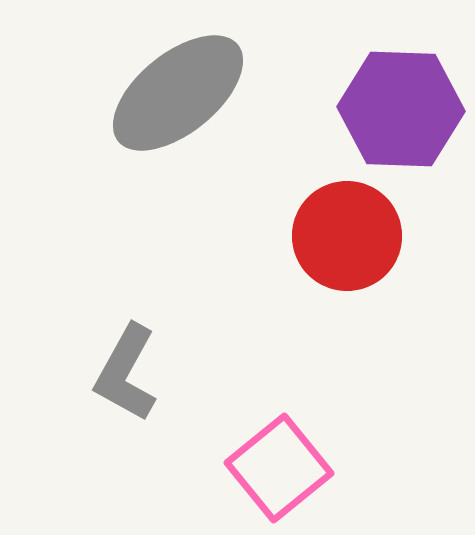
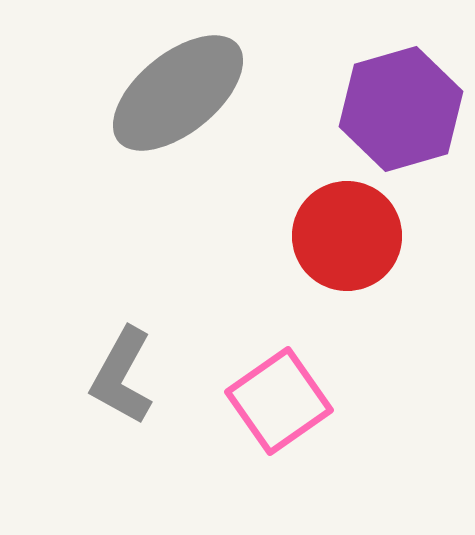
purple hexagon: rotated 18 degrees counterclockwise
gray L-shape: moved 4 px left, 3 px down
pink square: moved 67 px up; rotated 4 degrees clockwise
